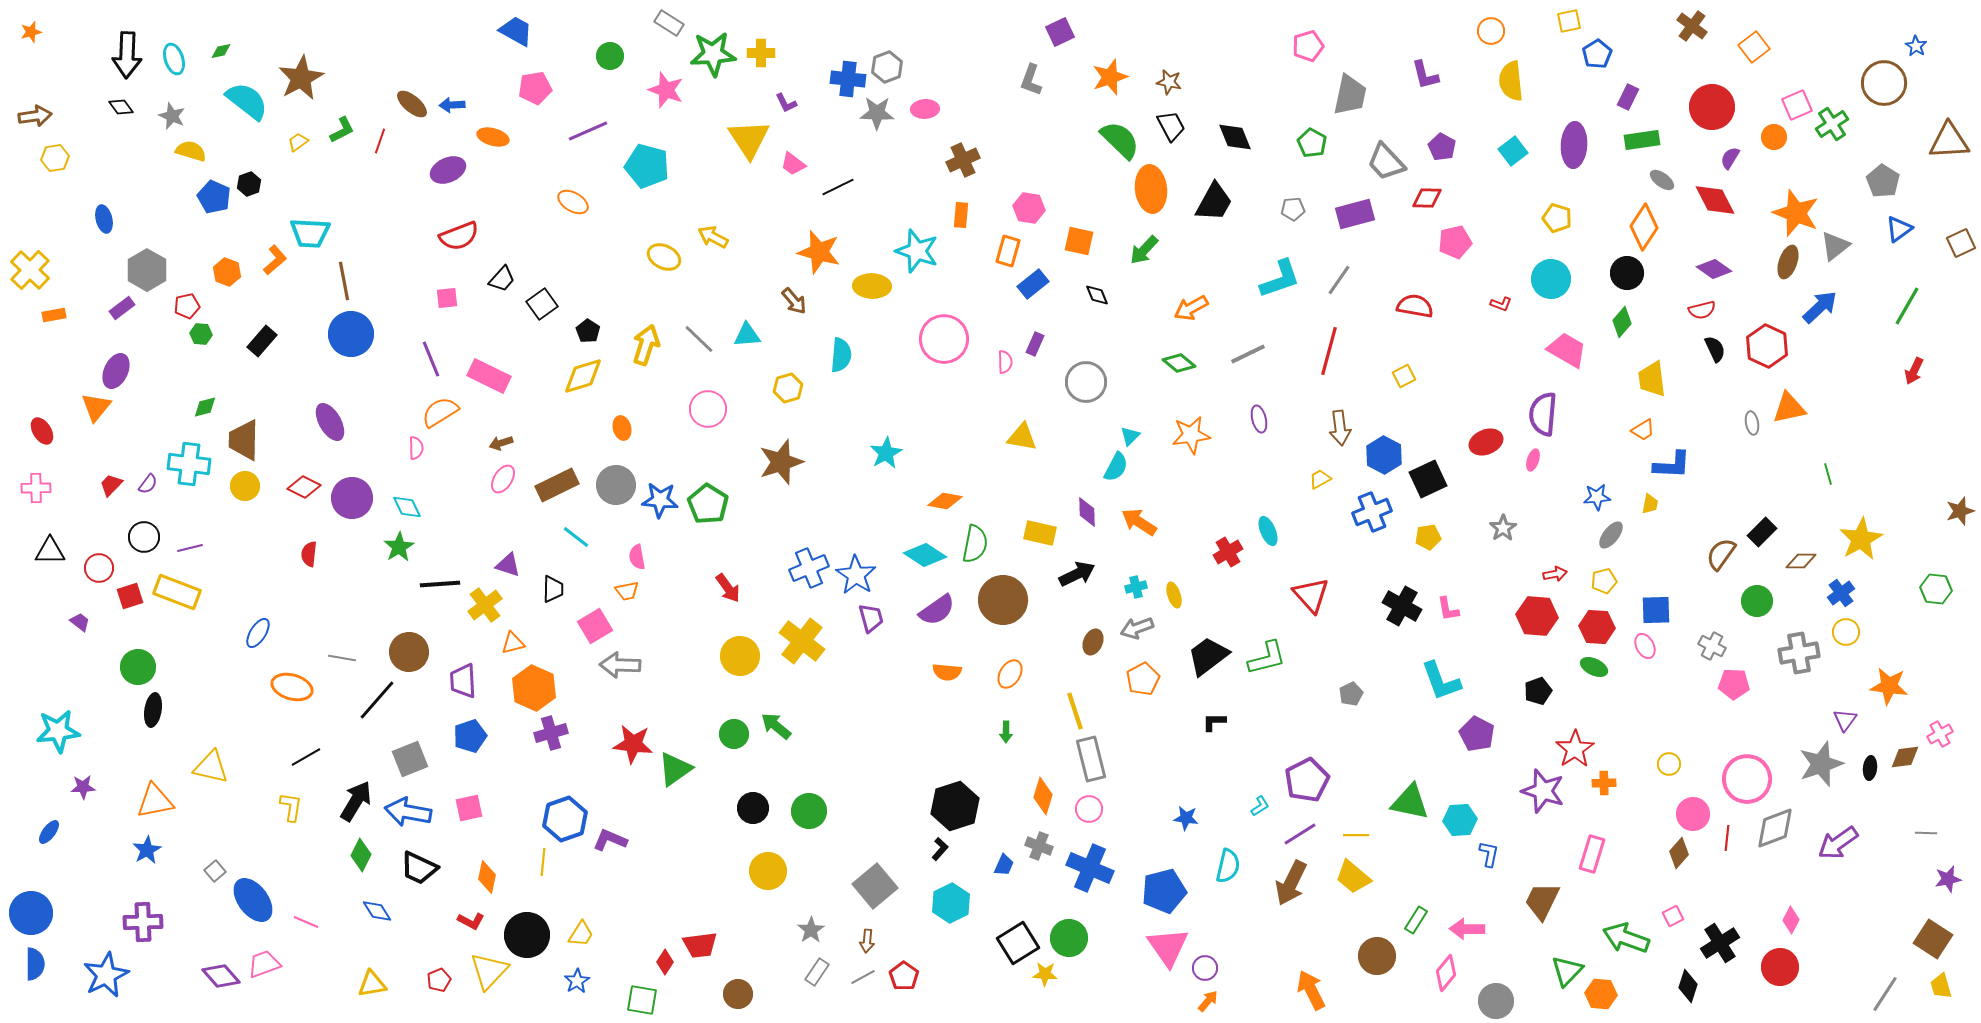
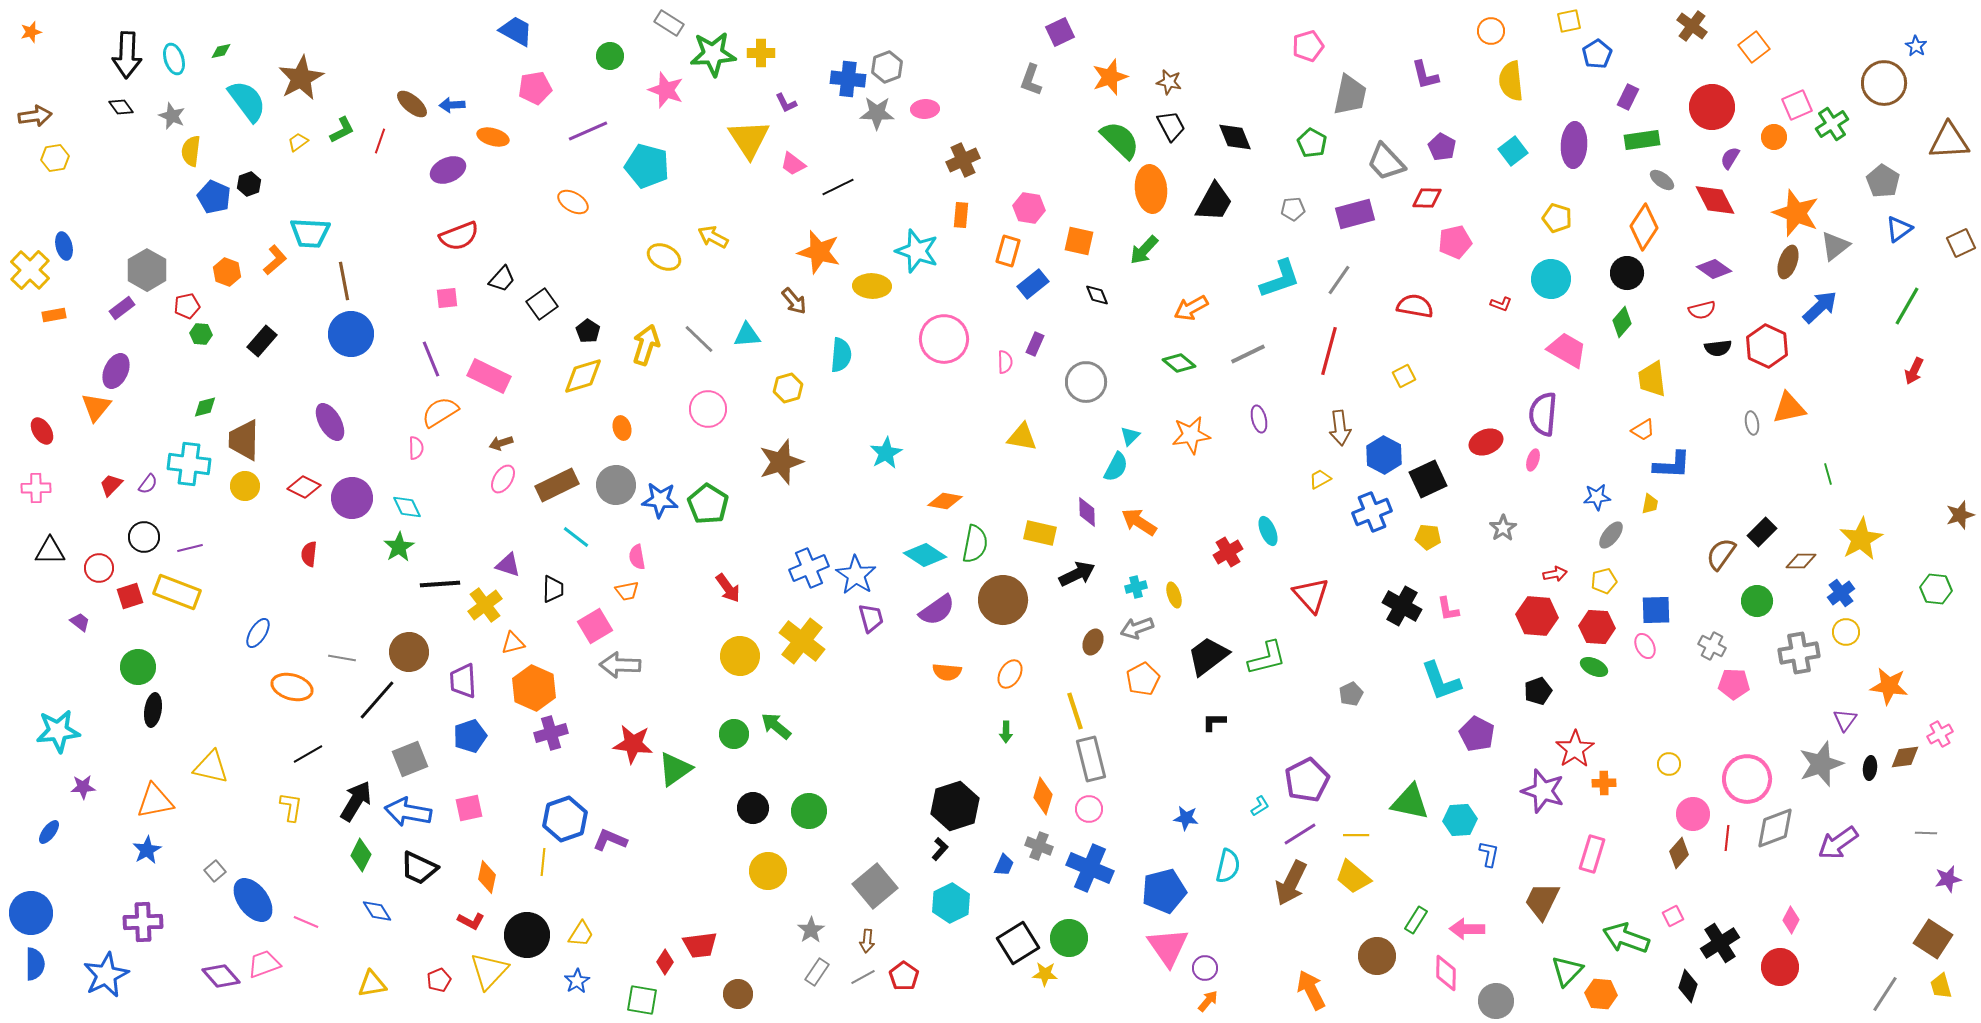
cyan semicircle at (247, 101): rotated 15 degrees clockwise
yellow semicircle at (191, 151): rotated 100 degrees counterclockwise
blue ellipse at (104, 219): moved 40 px left, 27 px down
black semicircle at (1715, 349): moved 3 px right, 1 px up; rotated 108 degrees clockwise
brown star at (1960, 511): moved 4 px down
yellow pentagon at (1428, 537): rotated 15 degrees clockwise
black line at (306, 757): moved 2 px right, 3 px up
pink diamond at (1446, 973): rotated 39 degrees counterclockwise
